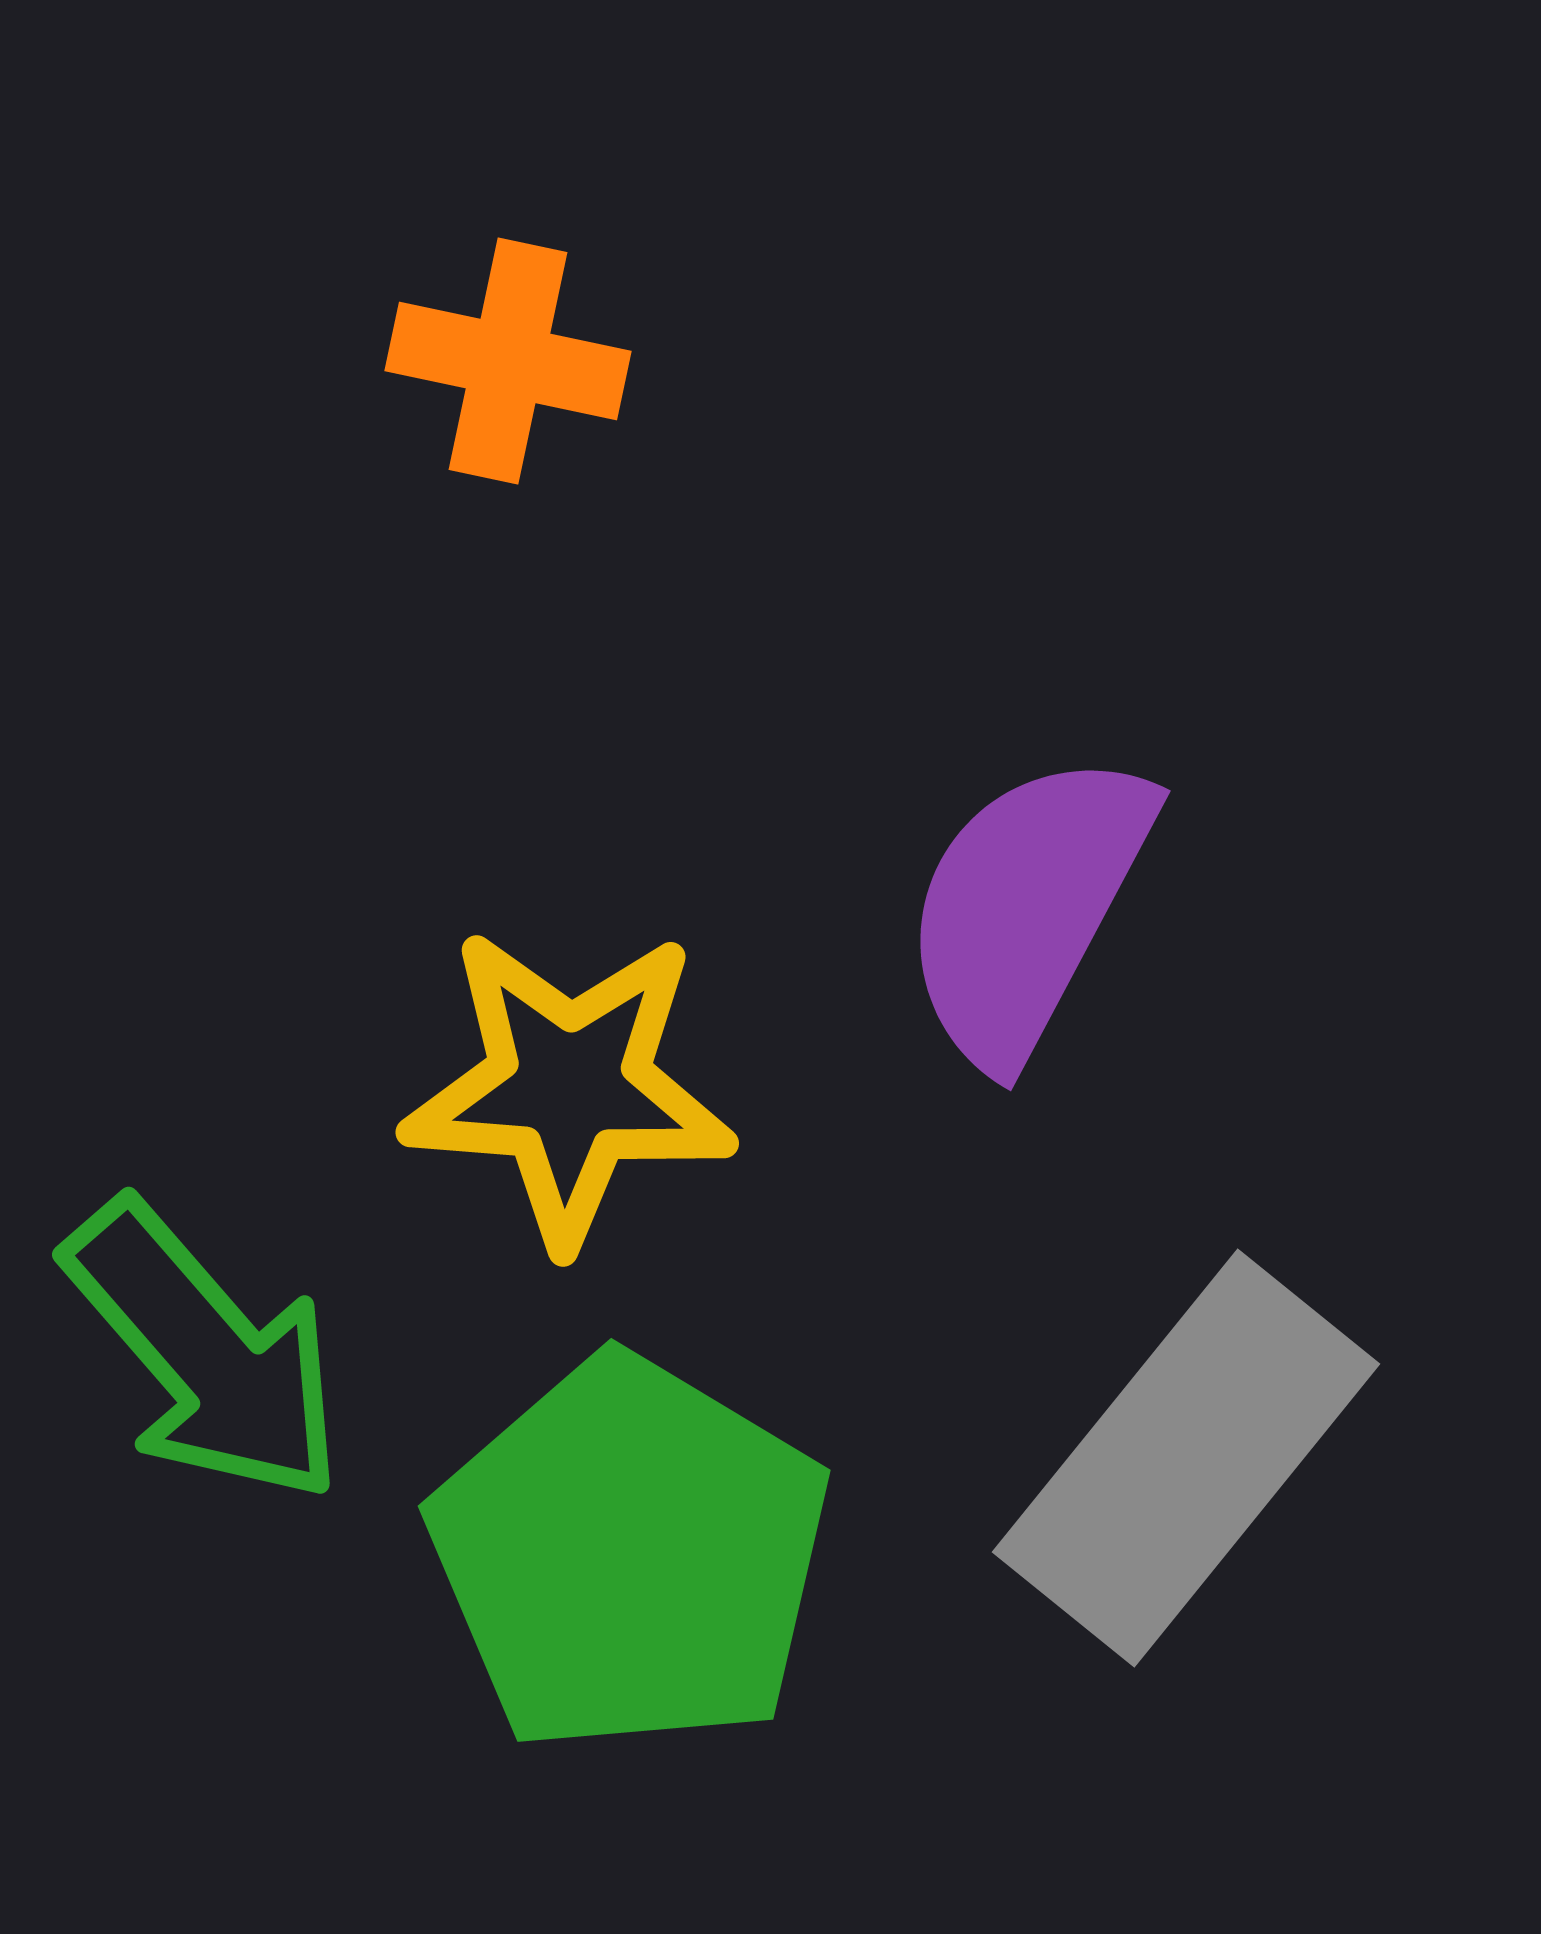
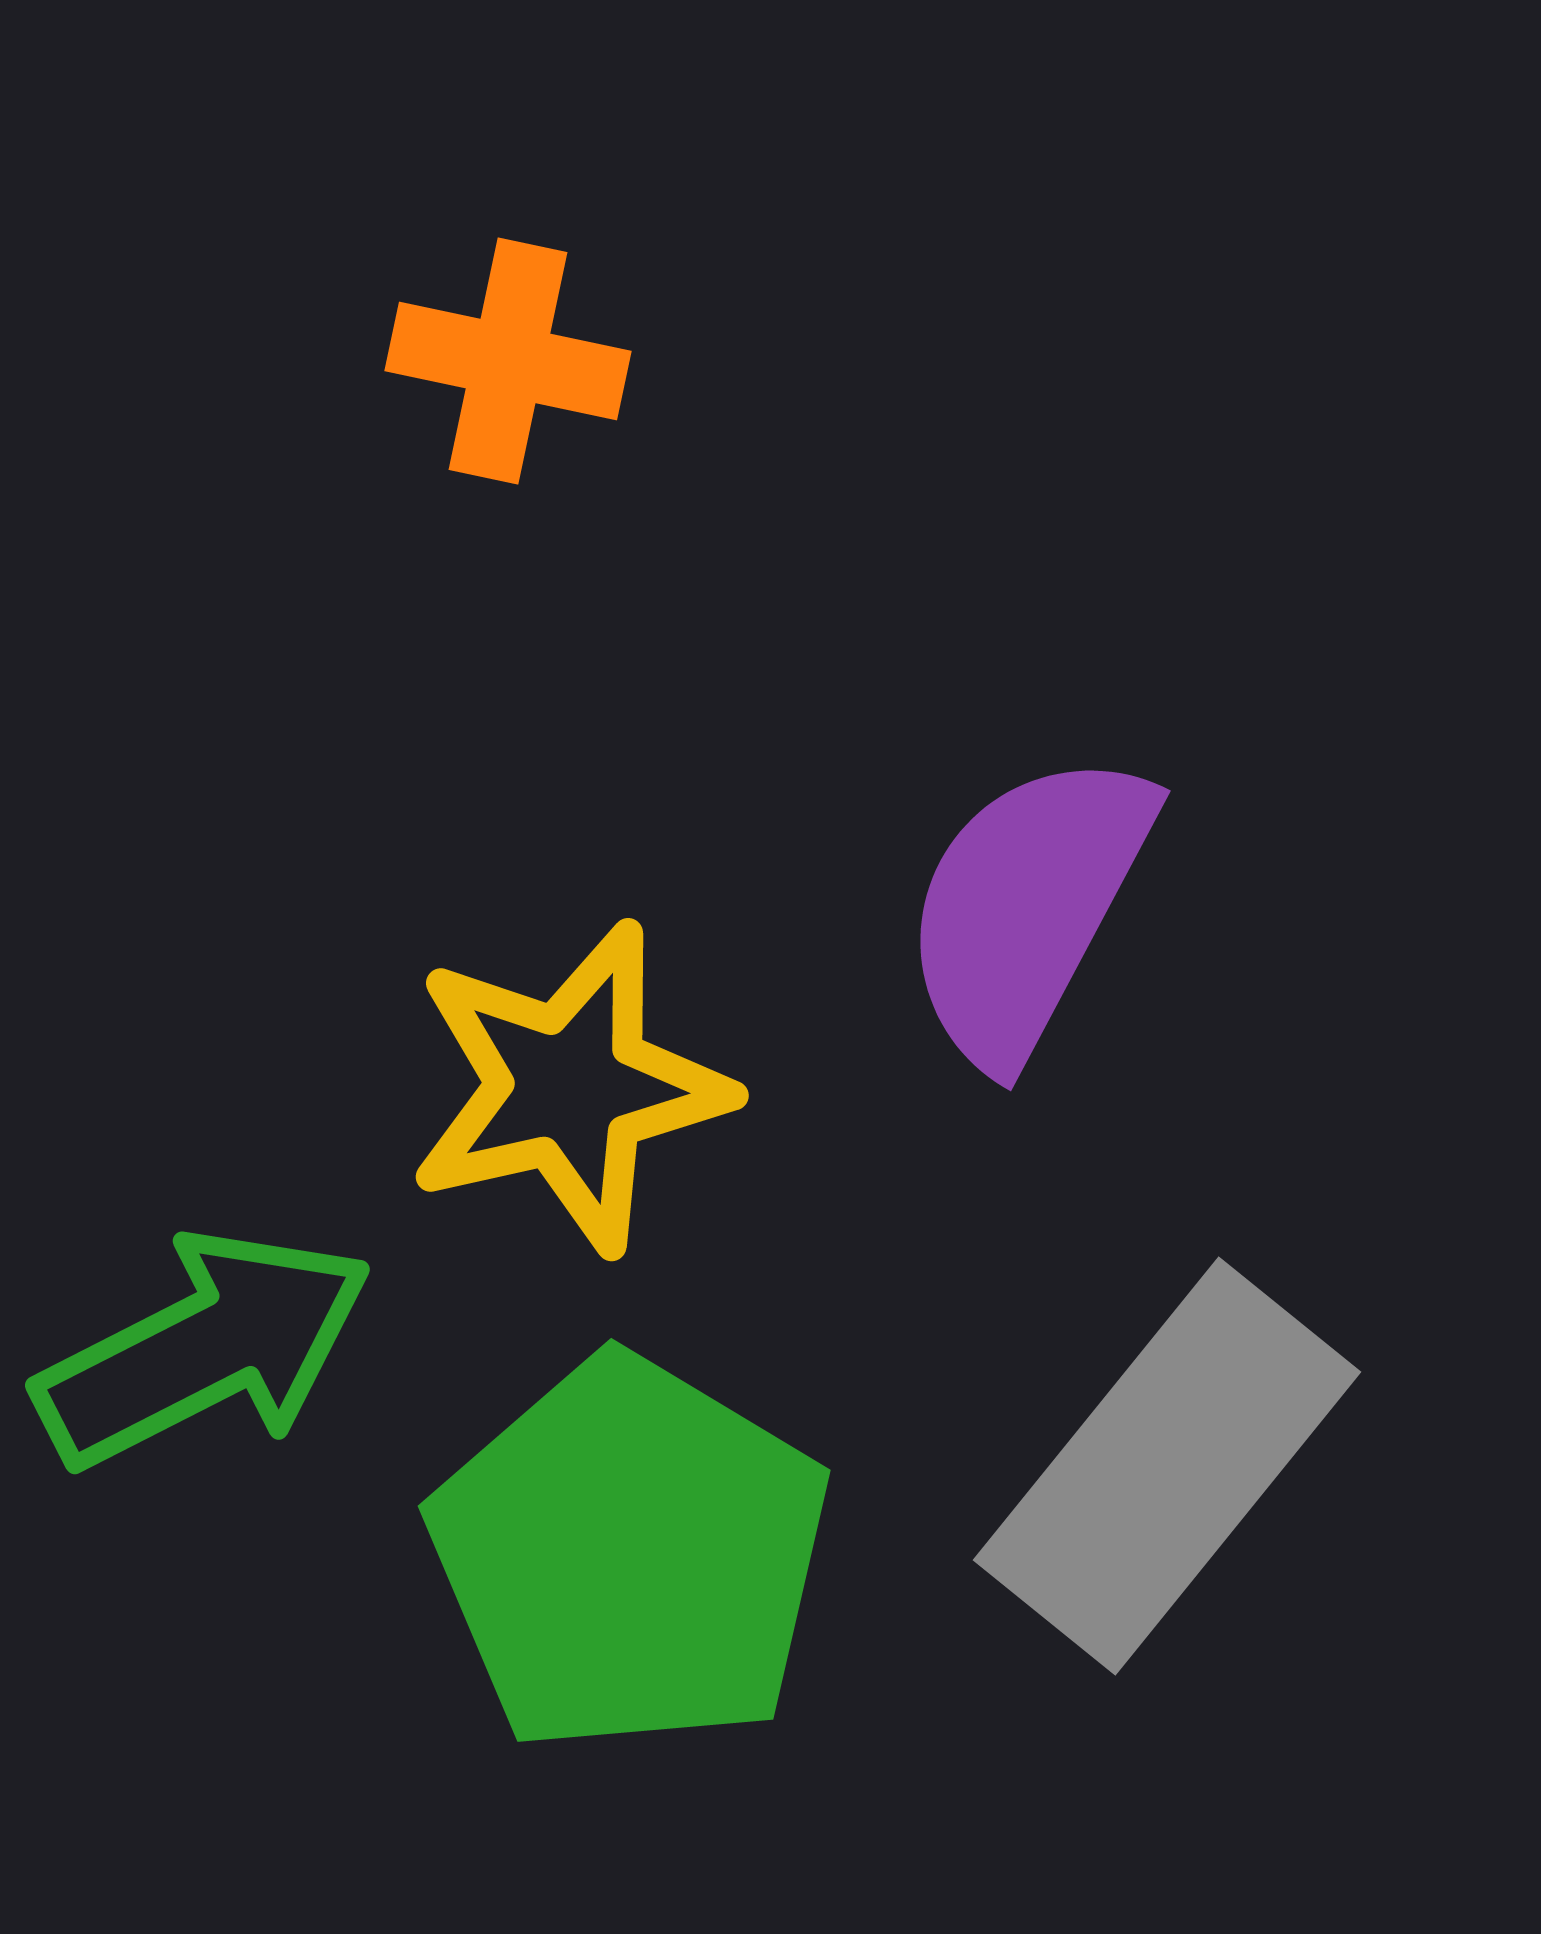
yellow star: rotated 17 degrees counterclockwise
green arrow: moved 1 px left, 3 px up; rotated 76 degrees counterclockwise
gray rectangle: moved 19 px left, 8 px down
